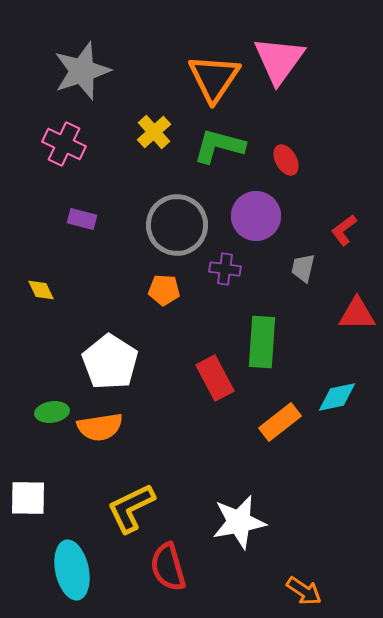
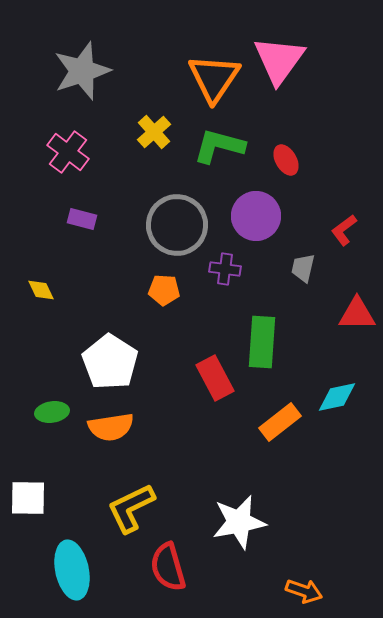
pink cross: moved 4 px right, 8 px down; rotated 12 degrees clockwise
orange semicircle: moved 11 px right
orange arrow: rotated 15 degrees counterclockwise
